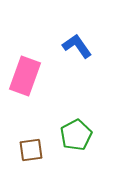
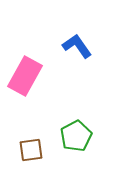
pink rectangle: rotated 9 degrees clockwise
green pentagon: moved 1 px down
